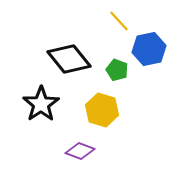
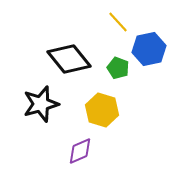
yellow line: moved 1 px left, 1 px down
green pentagon: moved 1 px right, 2 px up
black star: rotated 18 degrees clockwise
purple diamond: rotated 44 degrees counterclockwise
